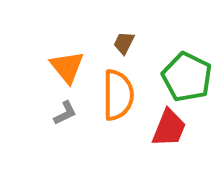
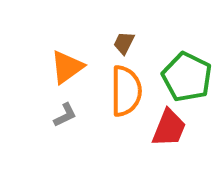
orange triangle: rotated 33 degrees clockwise
orange semicircle: moved 8 px right, 4 px up
gray L-shape: moved 2 px down
